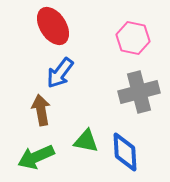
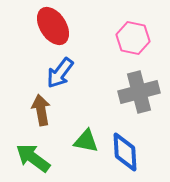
green arrow: moved 3 px left, 1 px down; rotated 60 degrees clockwise
